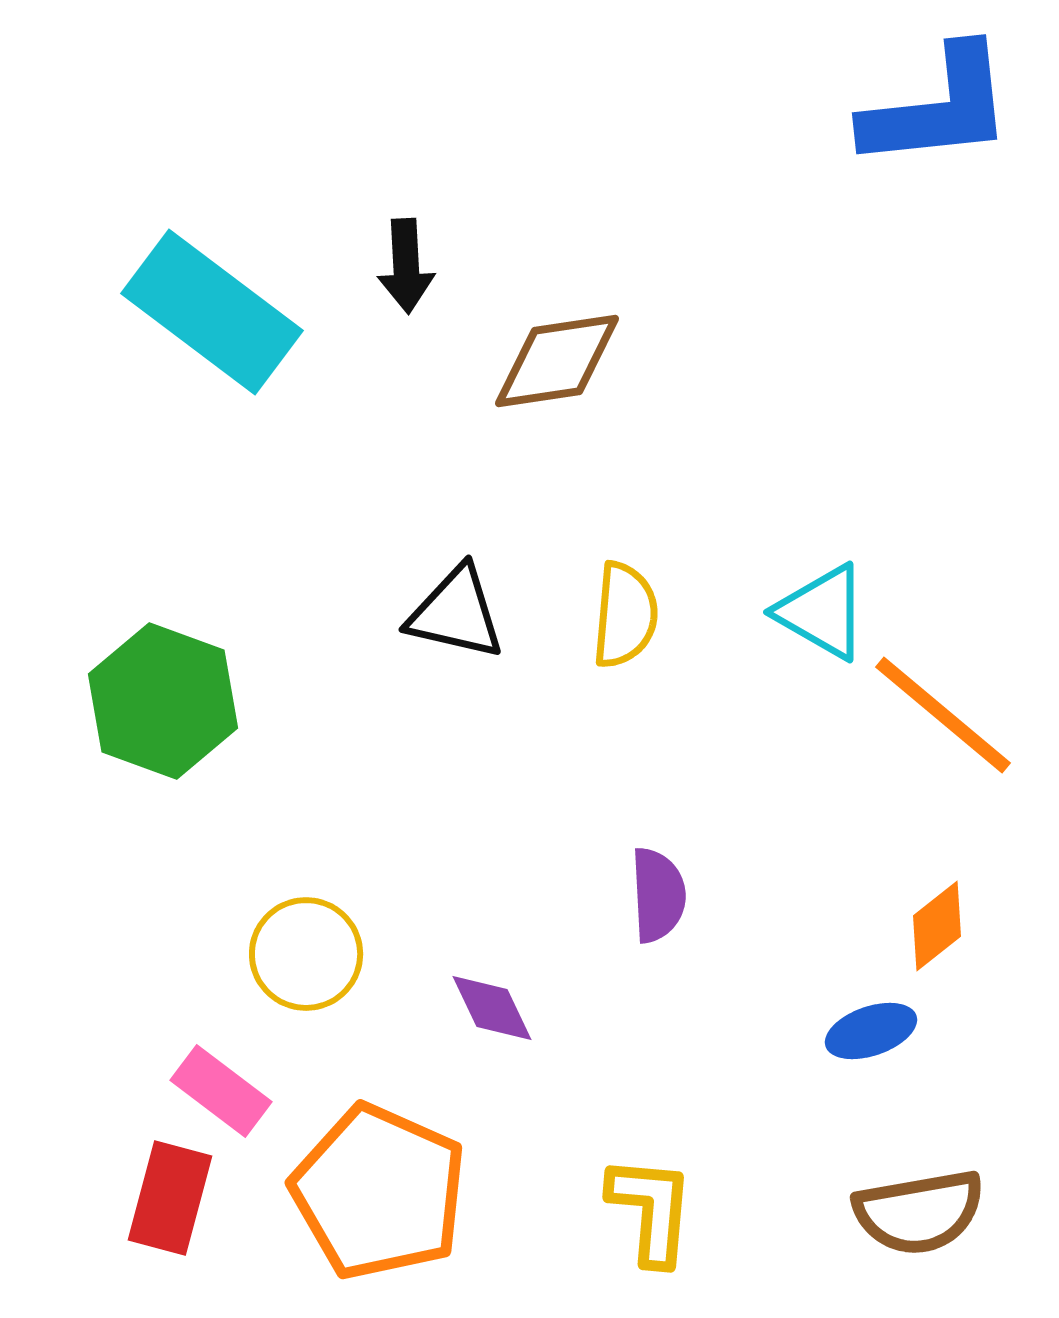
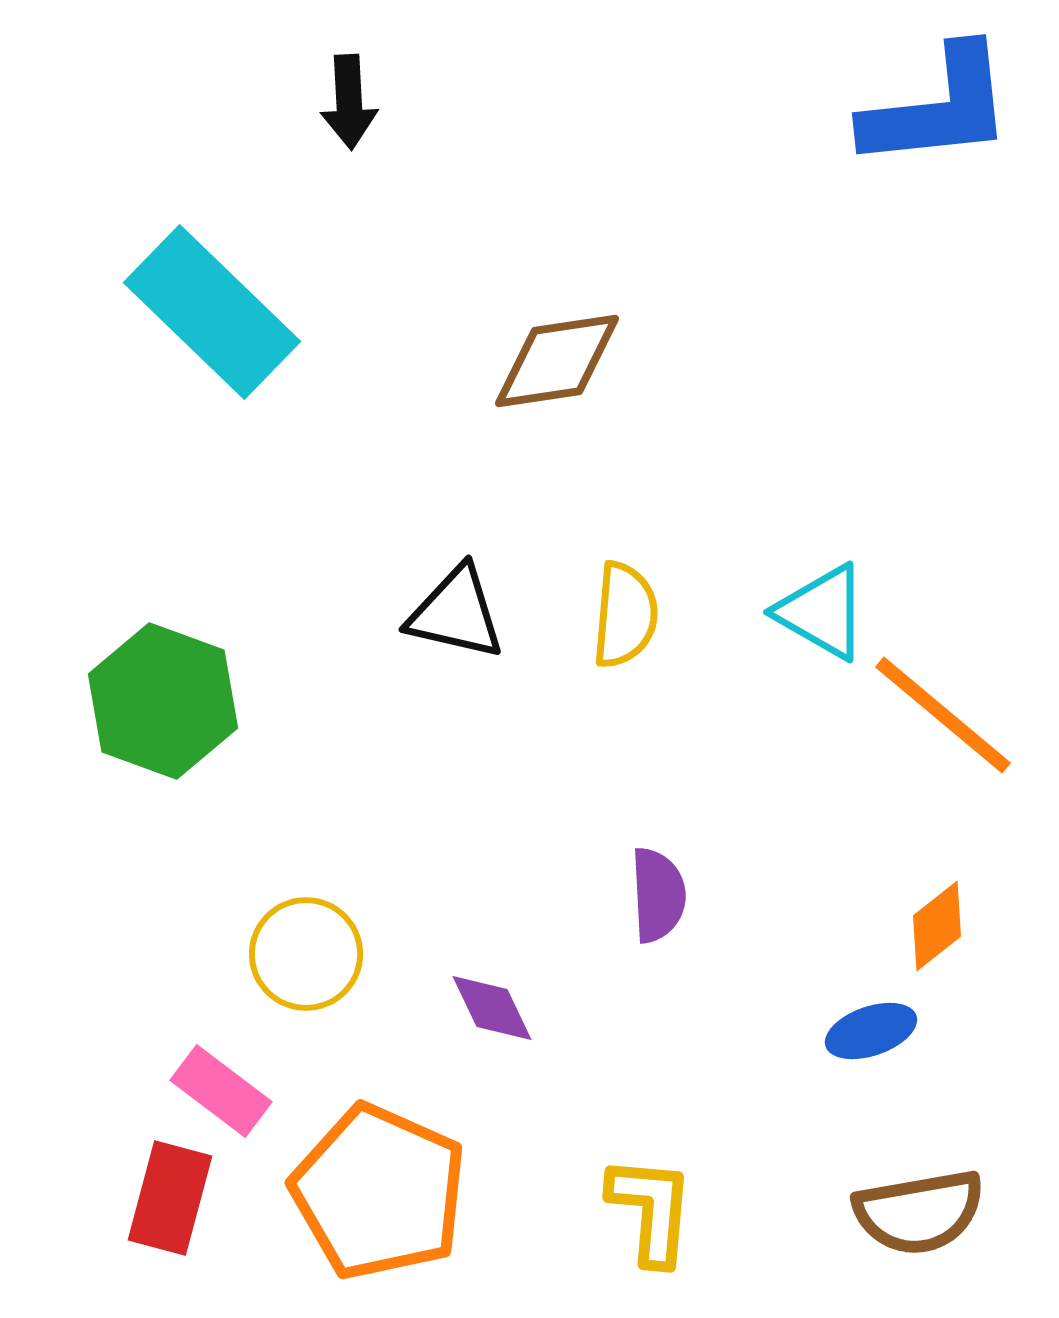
black arrow: moved 57 px left, 164 px up
cyan rectangle: rotated 7 degrees clockwise
